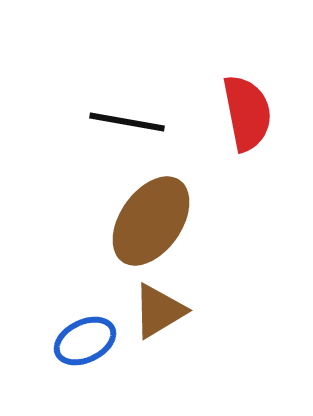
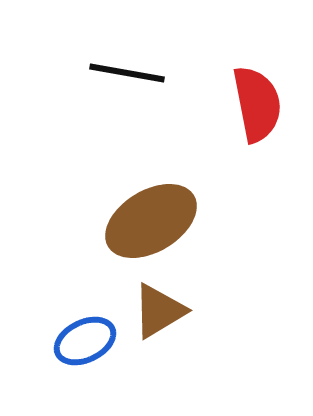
red semicircle: moved 10 px right, 9 px up
black line: moved 49 px up
brown ellipse: rotated 24 degrees clockwise
